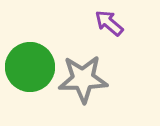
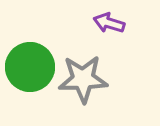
purple arrow: rotated 24 degrees counterclockwise
